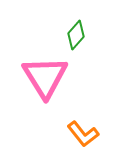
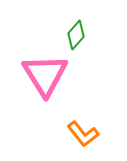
pink triangle: moved 2 px up
